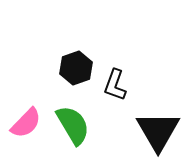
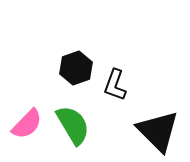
pink semicircle: moved 1 px right, 1 px down
black triangle: rotated 15 degrees counterclockwise
